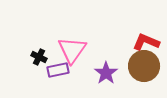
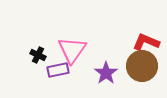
black cross: moved 1 px left, 2 px up
brown circle: moved 2 px left
